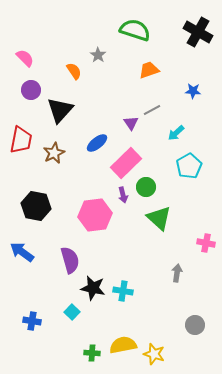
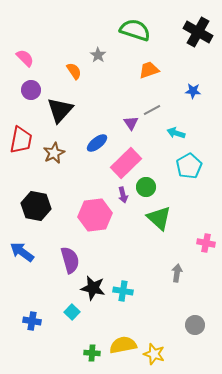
cyan arrow: rotated 60 degrees clockwise
